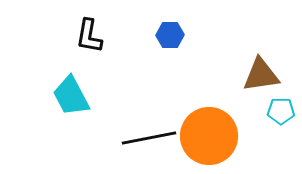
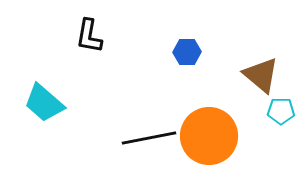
blue hexagon: moved 17 px right, 17 px down
brown triangle: rotated 48 degrees clockwise
cyan trapezoid: moved 27 px left, 7 px down; rotated 21 degrees counterclockwise
